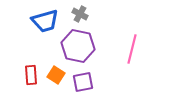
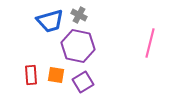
gray cross: moved 1 px left, 1 px down
blue trapezoid: moved 5 px right
pink line: moved 18 px right, 6 px up
orange square: rotated 24 degrees counterclockwise
purple square: rotated 20 degrees counterclockwise
